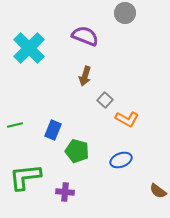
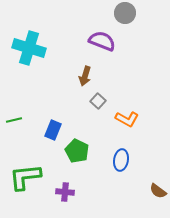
purple semicircle: moved 17 px right, 5 px down
cyan cross: rotated 28 degrees counterclockwise
gray square: moved 7 px left, 1 px down
green line: moved 1 px left, 5 px up
green pentagon: rotated 10 degrees clockwise
blue ellipse: rotated 60 degrees counterclockwise
